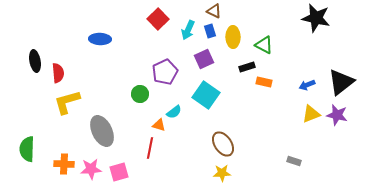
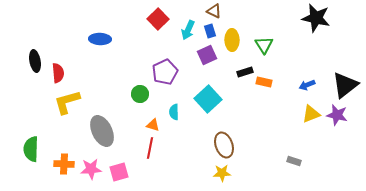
yellow ellipse: moved 1 px left, 3 px down
green triangle: rotated 30 degrees clockwise
purple square: moved 3 px right, 4 px up
black rectangle: moved 2 px left, 5 px down
black triangle: moved 4 px right, 3 px down
cyan square: moved 2 px right, 4 px down; rotated 12 degrees clockwise
cyan semicircle: rotated 126 degrees clockwise
orange triangle: moved 6 px left
brown ellipse: moved 1 px right, 1 px down; rotated 15 degrees clockwise
green semicircle: moved 4 px right
